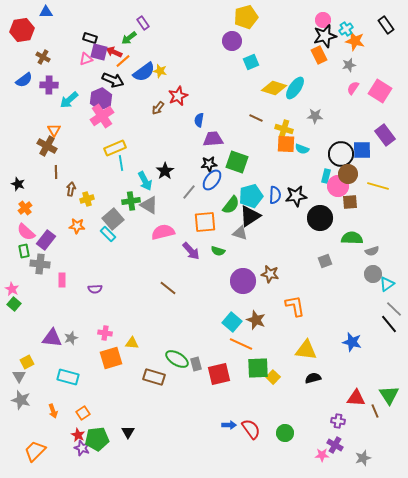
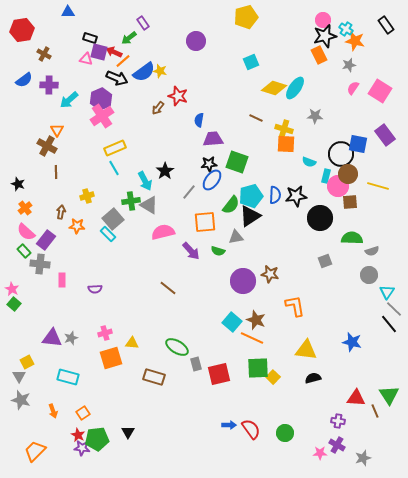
blue triangle at (46, 12): moved 22 px right
cyan cross at (346, 29): rotated 24 degrees counterclockwise
purple circle at (232, 41): moved 36 px left
brown cross at (43, 57): moved 1 px right, 3 px up
pink triangle at (86, 59): rotated 32 degrees clockwise
black arrow at (113, 80): moved 4 px right, 2 px up
red star at (178, 96): rotated 30 degrees counterclockwise
orange triangle at (54, 130): moved 3 px right
cyan semicircle at (302, 149): moved 7 px right, 13 px down
blue square at (362, 150): moved 4 px left, 6 px up; rotated 12 degrees clockwise
cyan line at (121, 163): moved 7 px left, 5 px down; rotated 21 degrees counterclockwise
brown arrow at (71, 189): moved 10 px left, 23 px down
yellow cross at (87, 199): moved 3 px up
gray triangle at (240, 233): moved 4 px left, 4 px down; rotated 28 degrees counterclockwise
green rectangle at (24, 251): rotated 32 degrees counterclockwise
gray circle at (373, 274): moved 4 px left, 1 px down
cyan triangle at (387, 284): moved 8 px down; rotated 21 degrees counterclockwise
pink cross at (105, 333): rotated 24 degrees counterclockwise
orange line at (241, 344): moved 11 px right, 6 px up
green ellipse at (177, 359): moved 12 px up
purple cross at (335, 445): moved 2 px right
purple star at (82, 448): rotated 14 degrees counterclockwise
pink star at (322, 455): moved 2 px left, 2 px up
